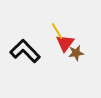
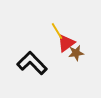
red triangle: moved 1 px right; rotated 18 degrees clockwise
black L-shape: moved 7 px right, 12 px down
